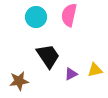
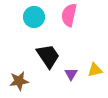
cyan circle: moved 2 px left
purple triangle: rotated 32 degrees counterclockwise
